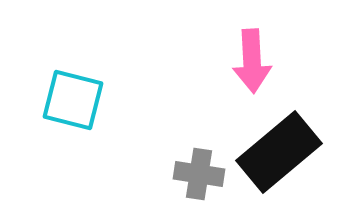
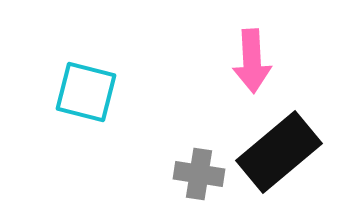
cyan square: moved 13 px right, 8 px up
